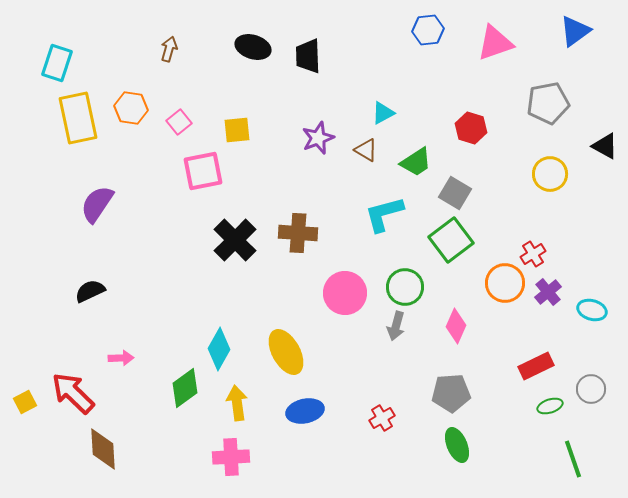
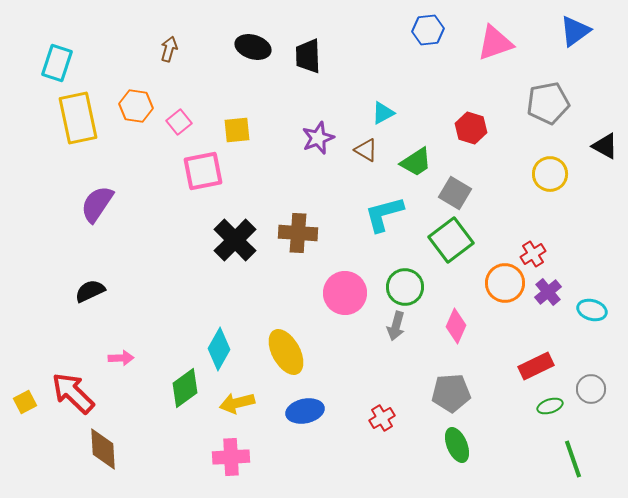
orange hexagon at (131, 108): moved 5 px right, 2 px up
yellow arrow at (237, 403): rotated 96 degrees counterclockwise
